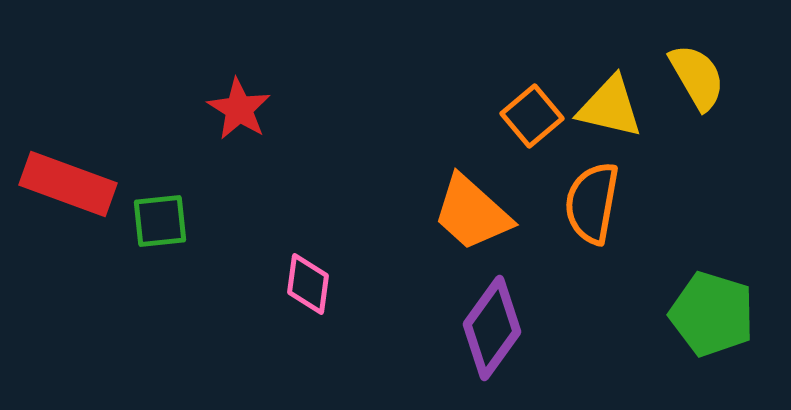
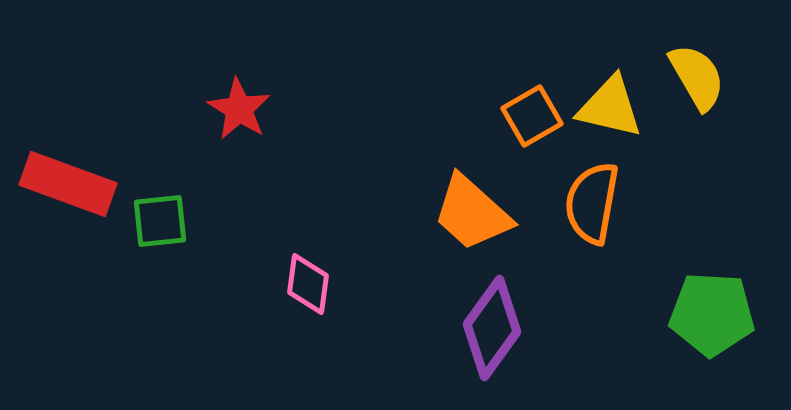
orange square: rotated 10 degrees clockwise
green pentagon: rotated 14 degrees counterclockwise
